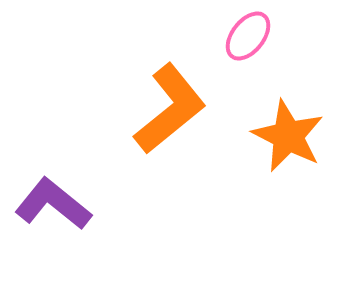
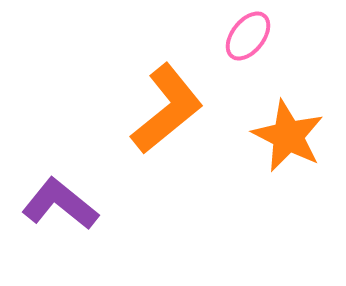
orange L-shape: moved 3 px left
purple L-shape: moved 7 px right
